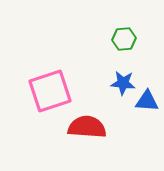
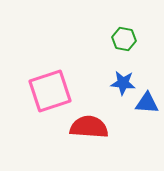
green hexagon: rotated 15 degrees clockwise
blue triangle: moved 2 px down
red semicircle: moved 2 px right
